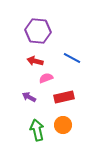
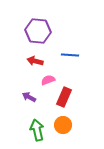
blue line: moved 2 px left, 3 px up; rotated 24 degrees counterclockwise
pink semicircle: moved 2 px right, 2 px down
red rectangle: rotated 54 degrees counterclockwise
